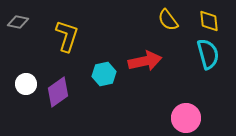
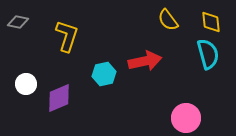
yellow diamond: moved 2 px right, 1 px down
purple diamond: moved 1 px right, 6 px down; rotated 12 degrees clockwise
